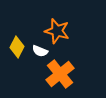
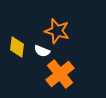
yellow diamond: rotated 20 degrees counterclockwise
white semicircle: moved 2 px right
